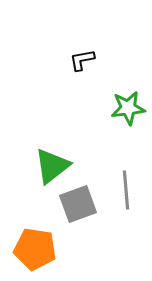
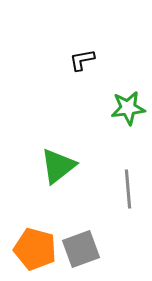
green triangle: moved 6 px right
gray line: moved 2 px right, 1 px up
gray square: moved 3 px right, 45 px down
orange pentagon: rotated 6 degrees clockwise
